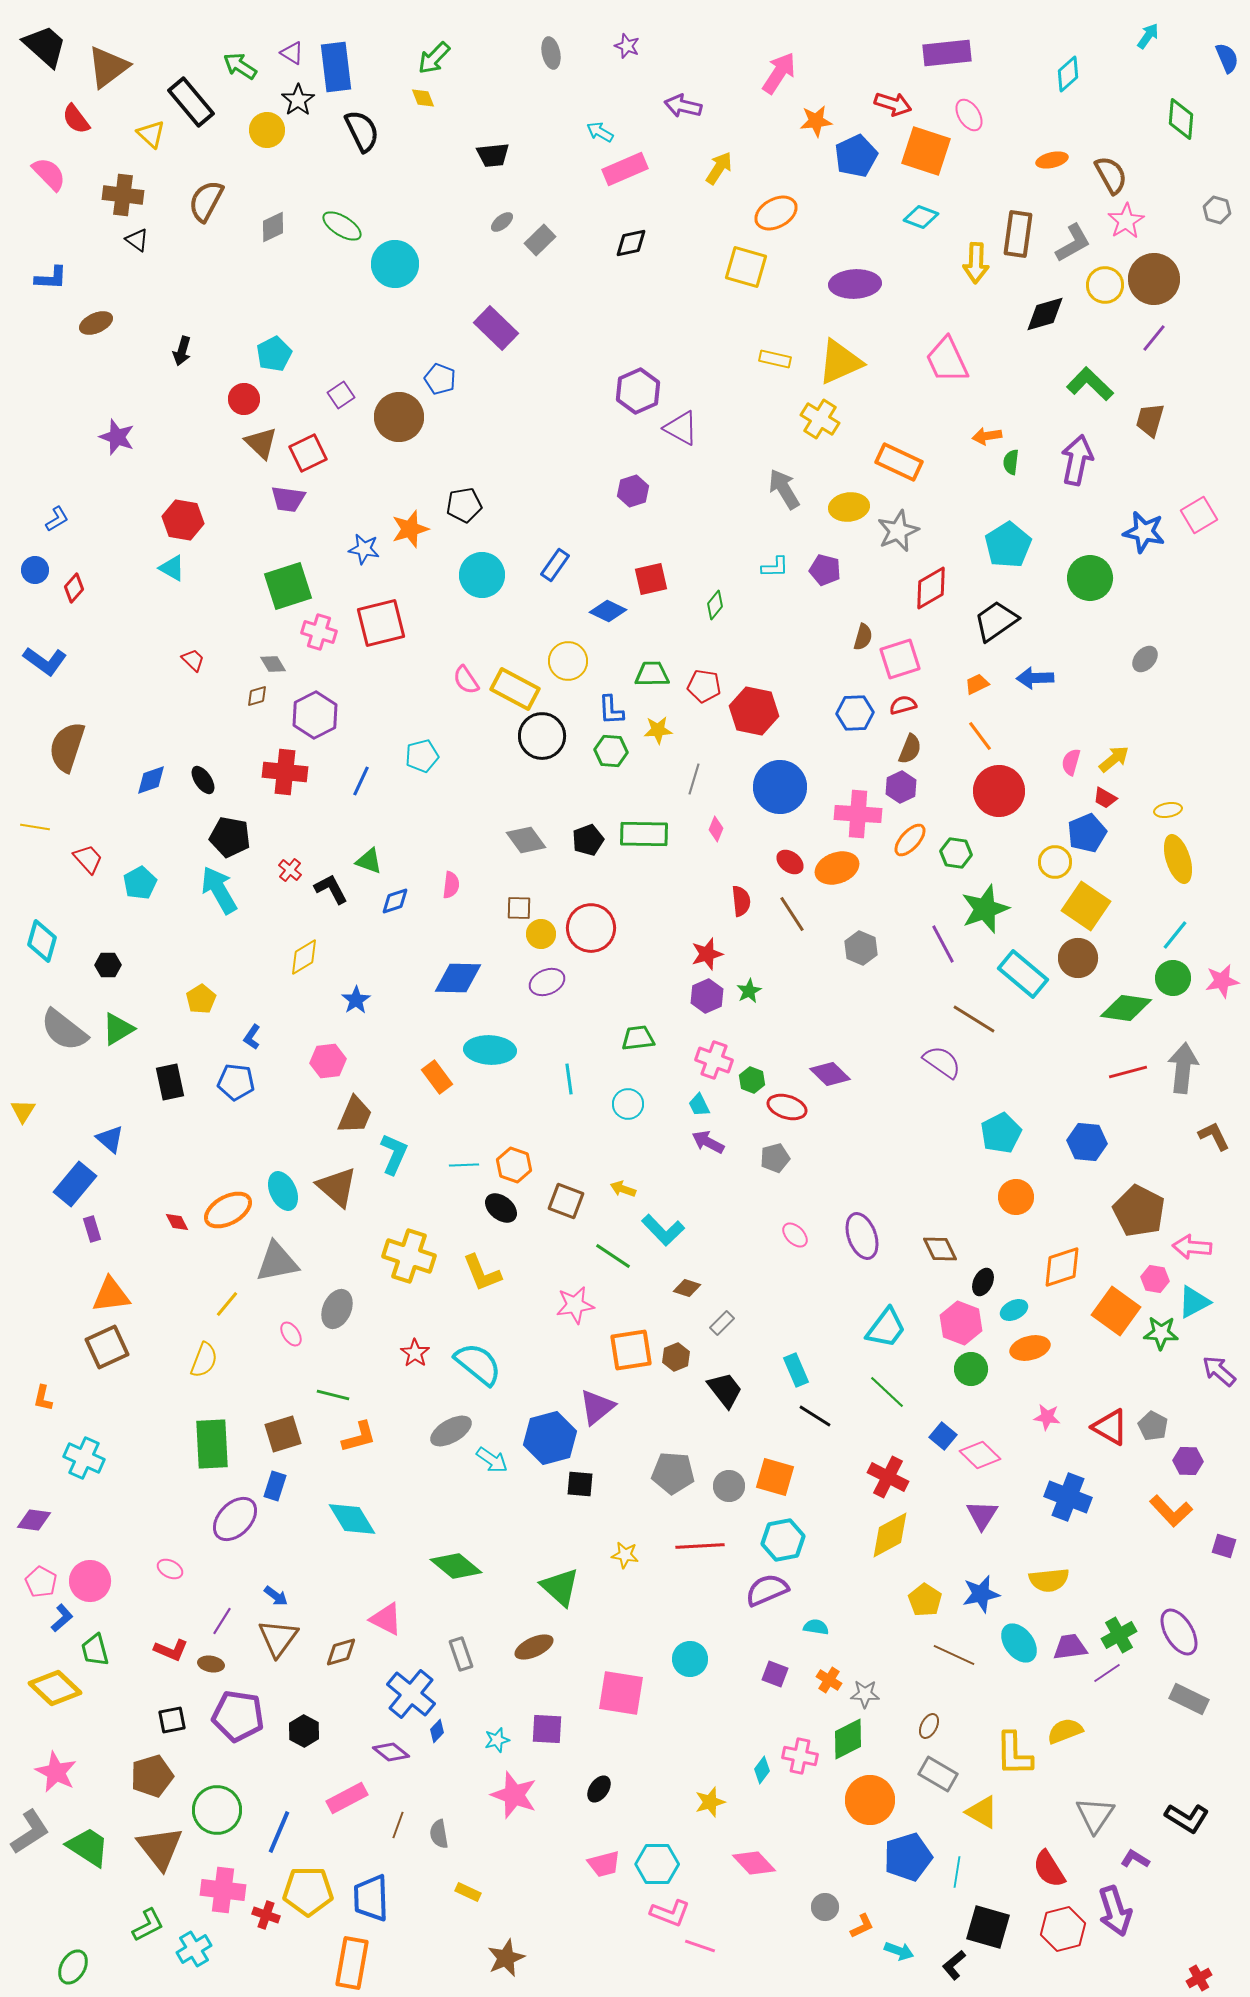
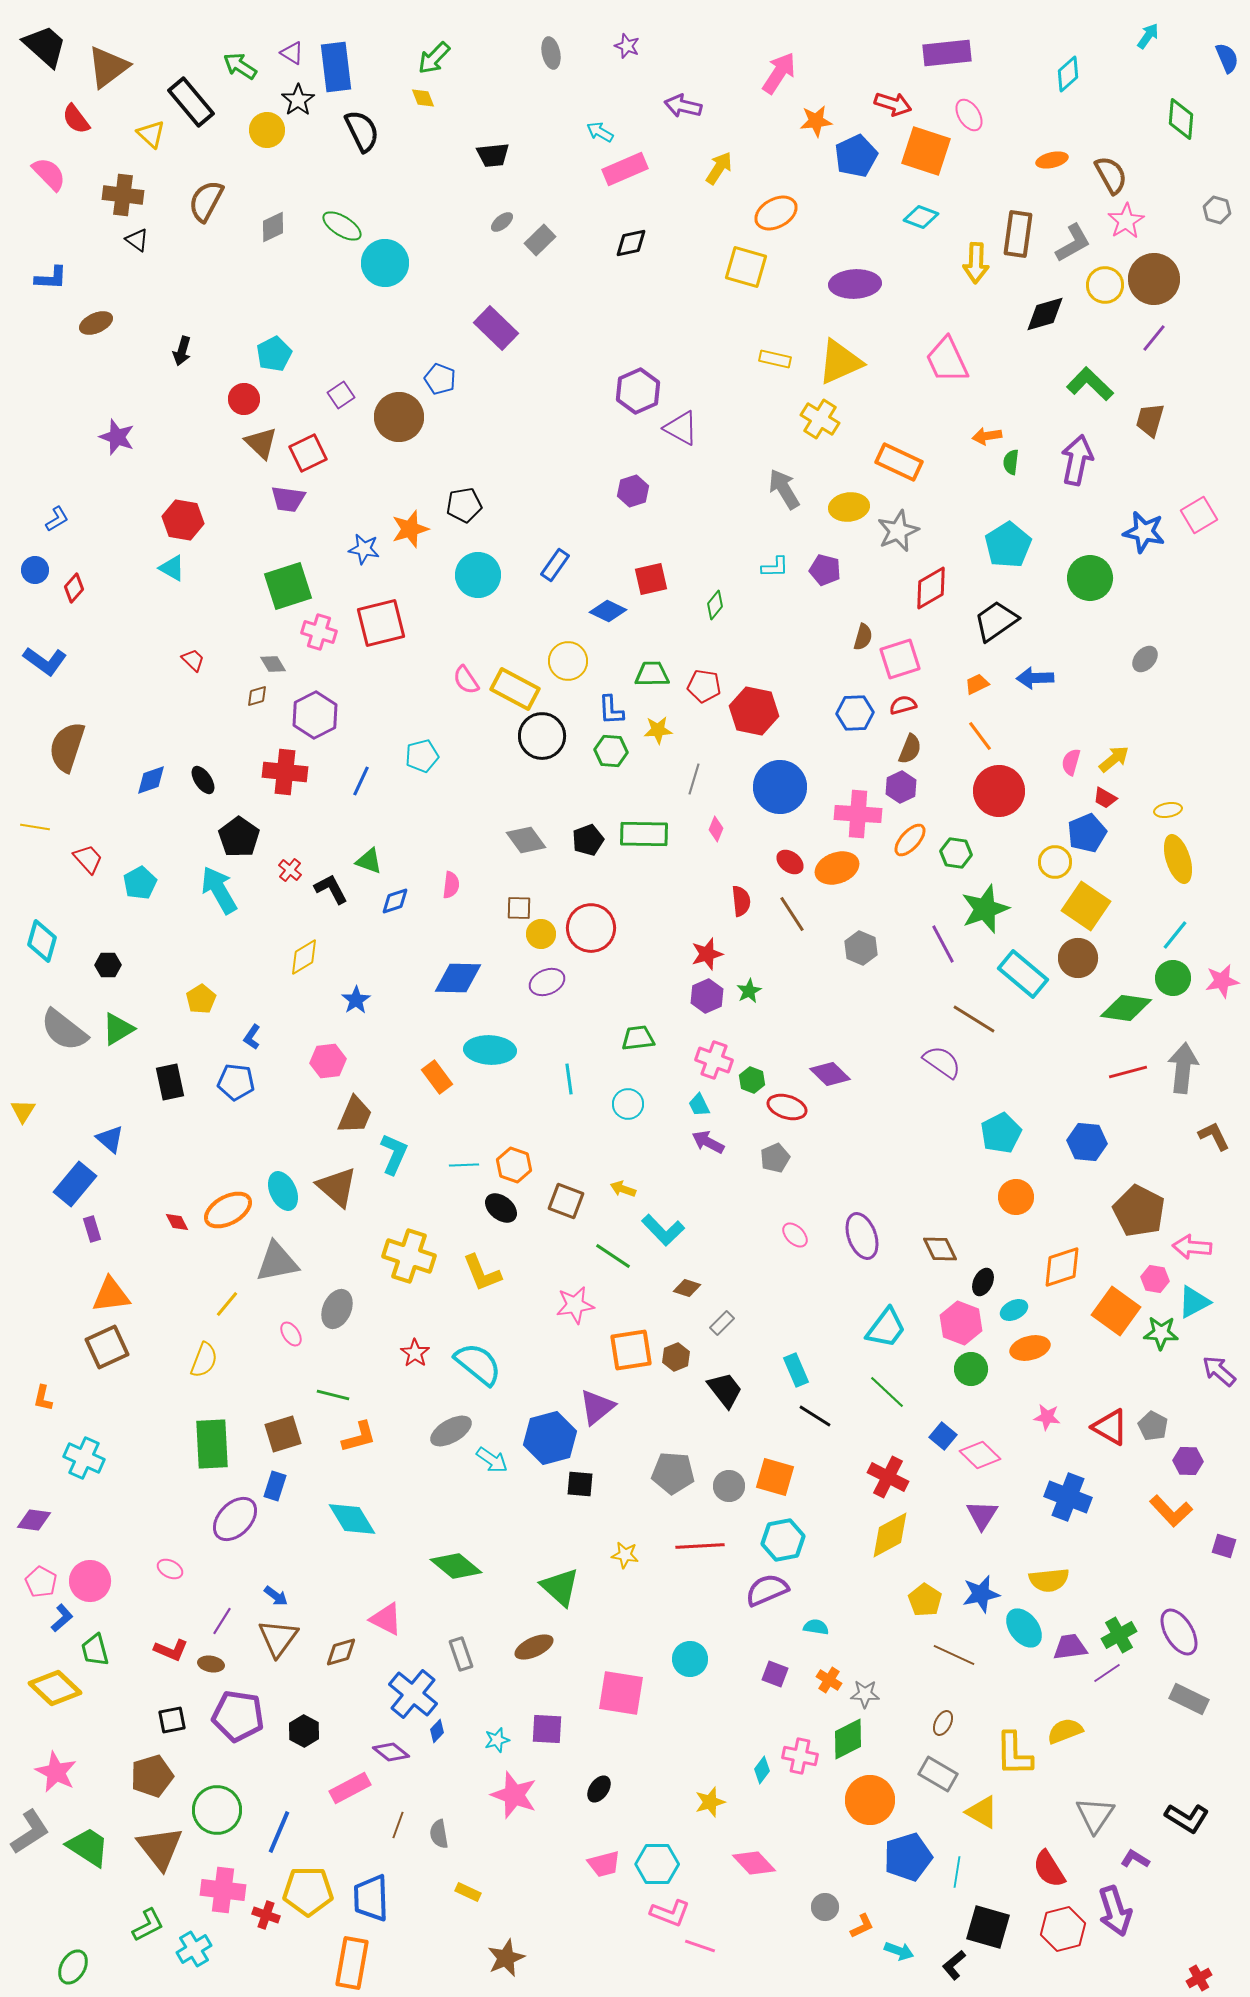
cyan circle at (395, 264): moved 10 px left, 1 px up
cyan circle at (482, 575): moved 4 px left
black pentagon at (230, 837): moved 9 px right; rotated 24 degrees clockwise
gray pentagon at (775, 1158): rotated 8 degrees counterclockwise
cyan ellipse at (1019, 1643): moved 5 px right, 15 px up
blue cross at (411, 1694): moved 2 px right
brown ellipse at (929, 1726): moved 14 px right, 3 px up
pink rectangle at (347, 1798): moved 3 px right, 10 px up
